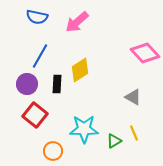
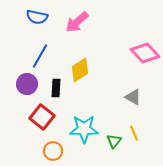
black rectangle: moved 1 px left, 4 px down
red square: moved 7 px right, 2 px down
green triangle: rotated 21 degrees counterclockwise
